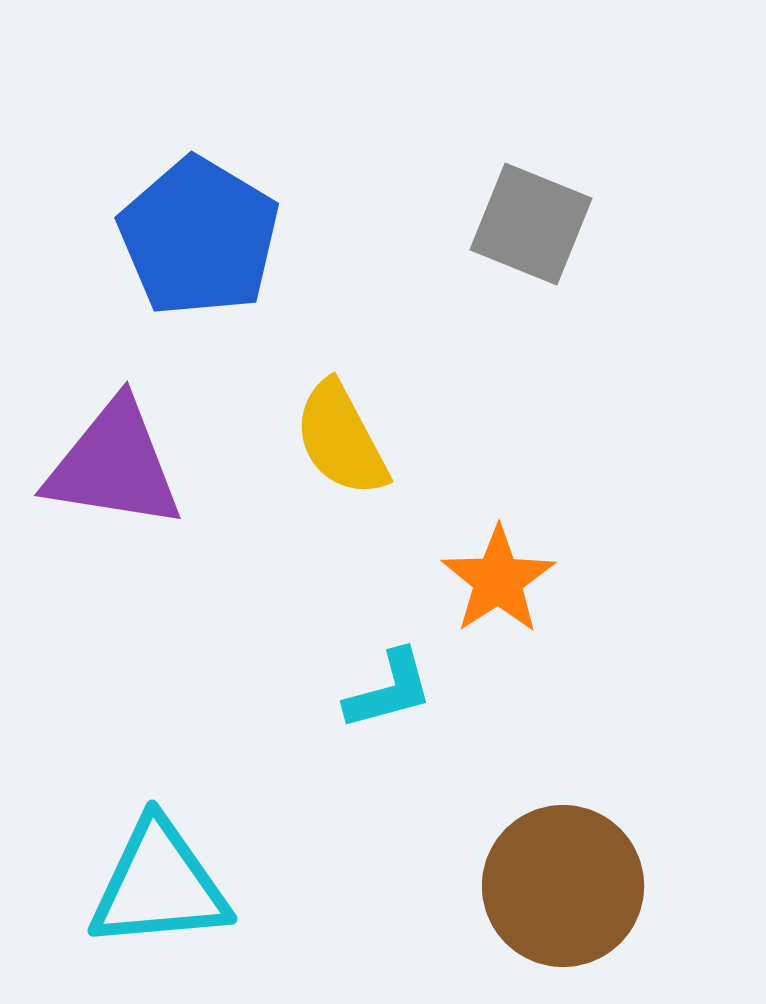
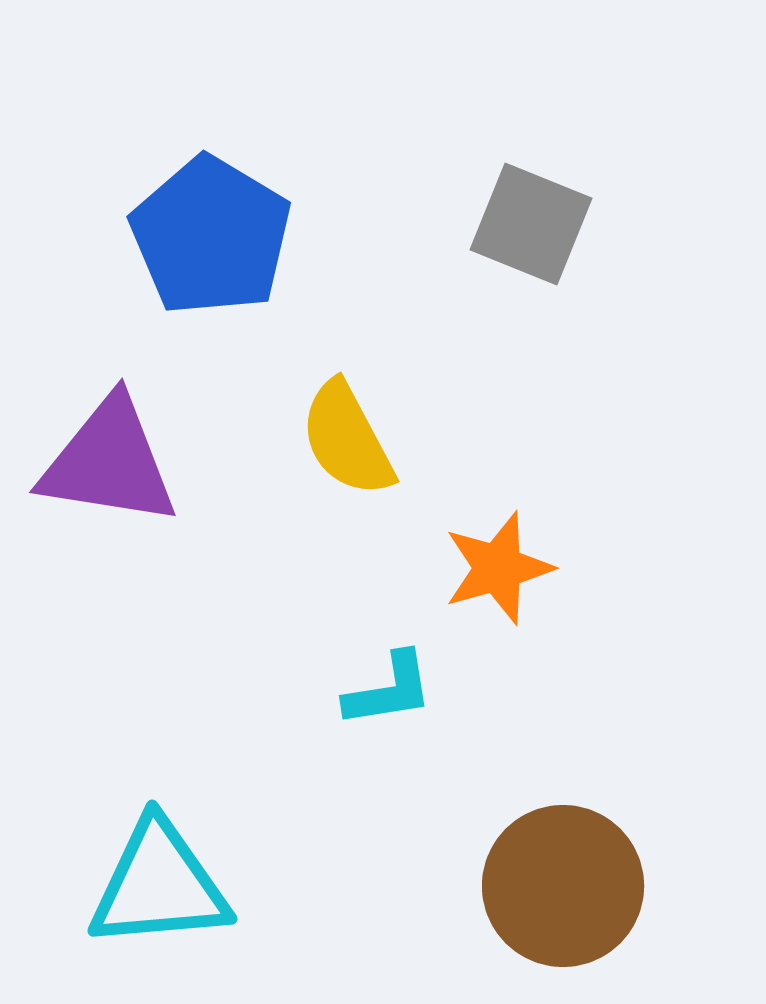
blue pentagon: moved 12 px right, 1 px up
yellow semicircle: moved 6 px right
purple triangle: moved 5 px left, 3 px up
orange star: moved 12 px up; rotated 17 degrees clockwise
cyan L-shape: rotated 6 degrees clockwise
